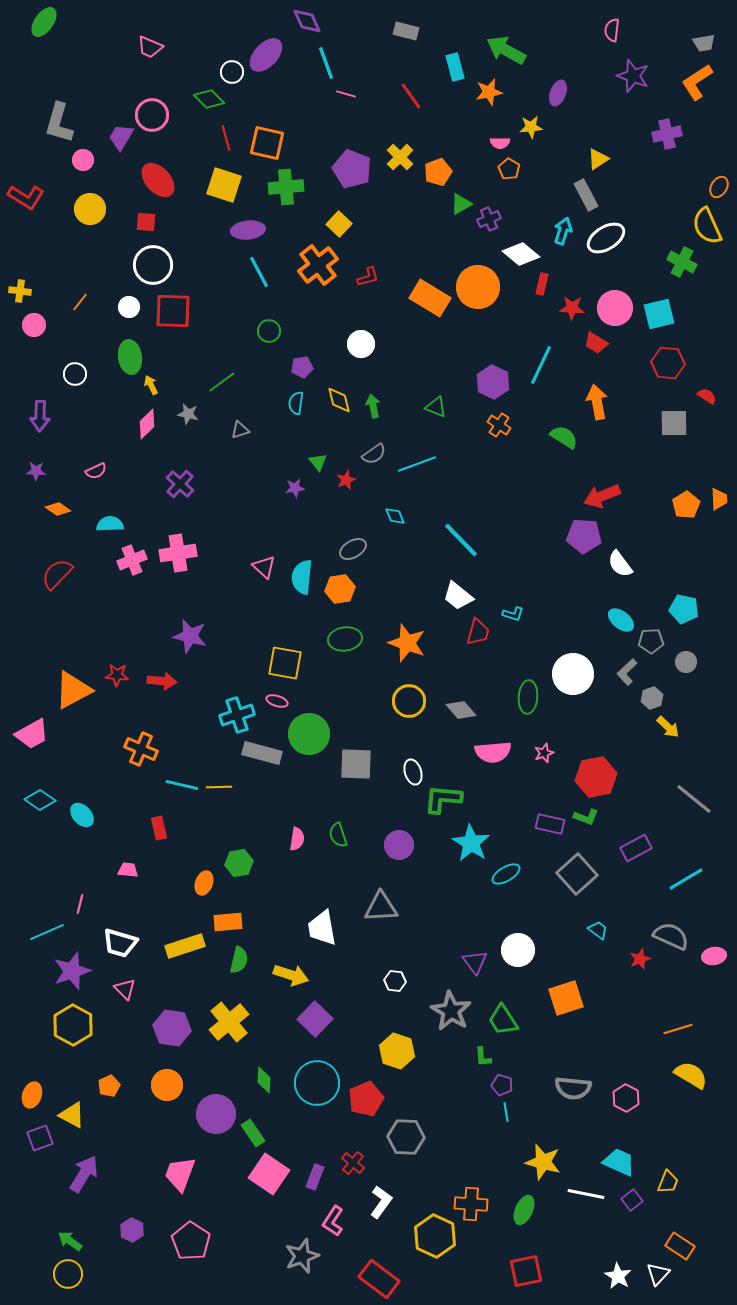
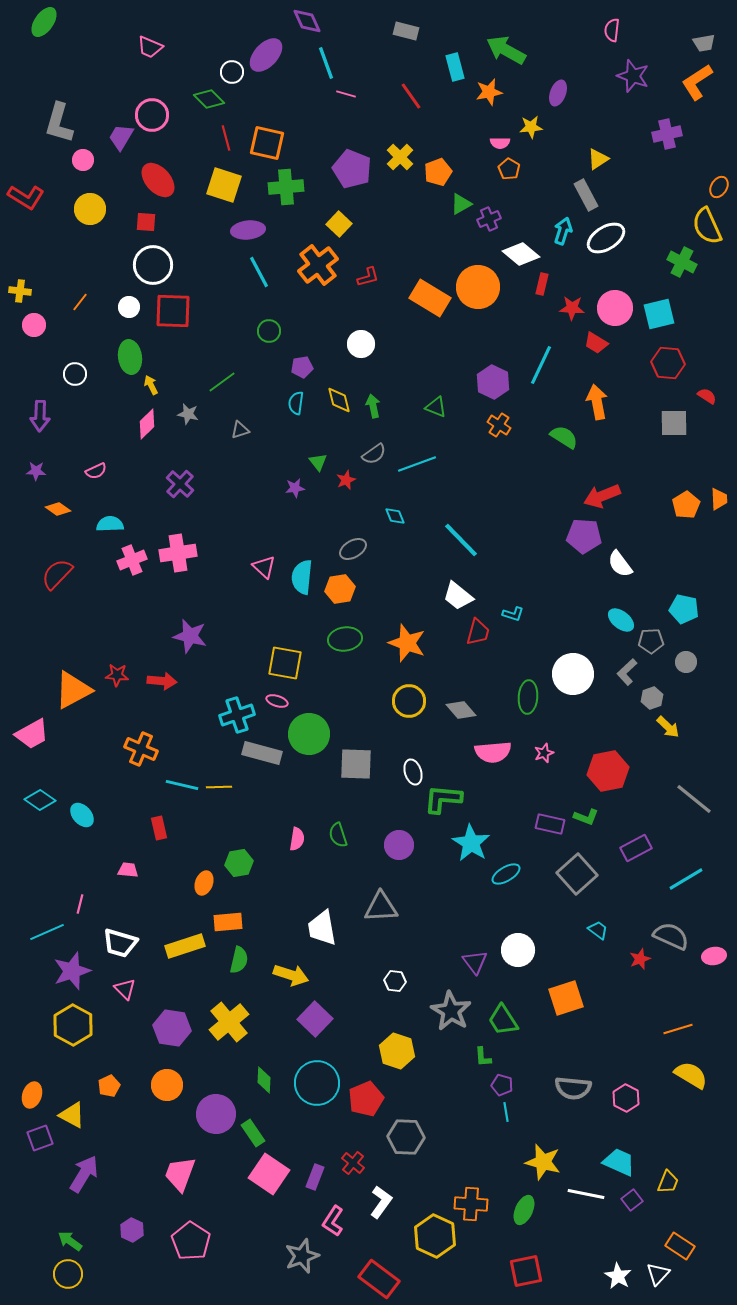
red hexagon at (596, 777): moved 12 px right, 6 px up
